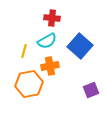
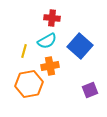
purple square: moved 1 px left
